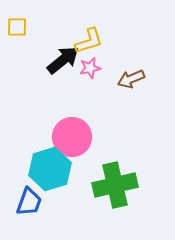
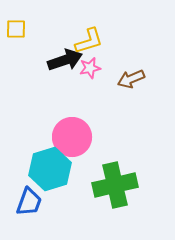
yellow square: moved 1 px left, 2 px down
black arrow: moved 2 px right; rotated 20 degrees clockwise
